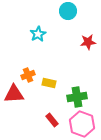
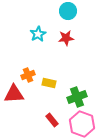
red star: moved 22 px left, 4 px up
green cross: rotated 12 degrees counterclockwise
